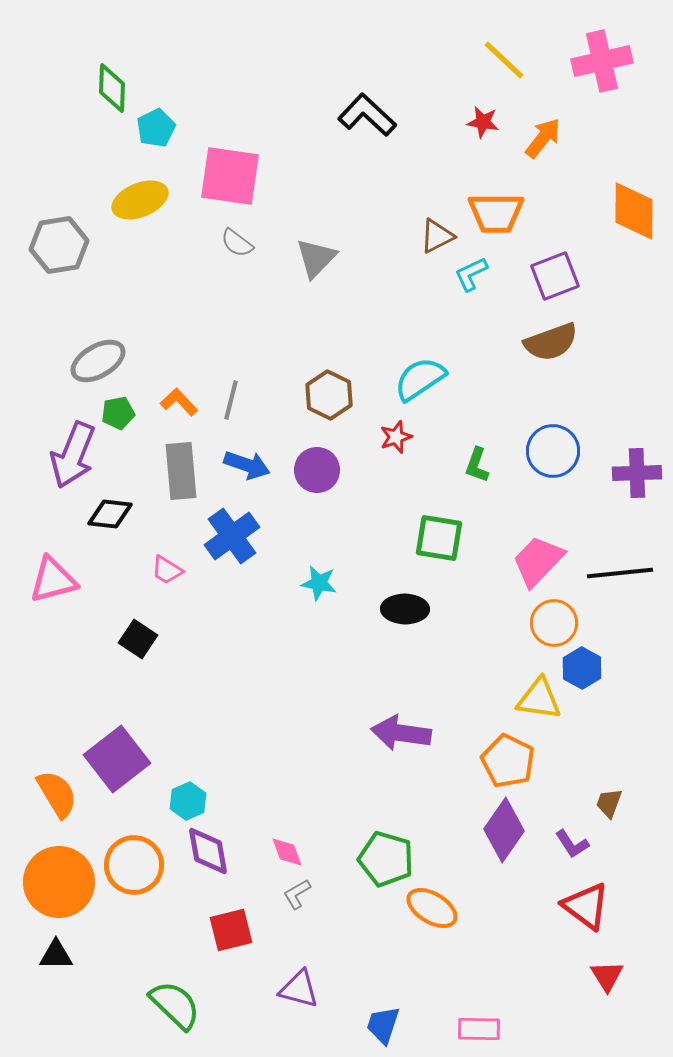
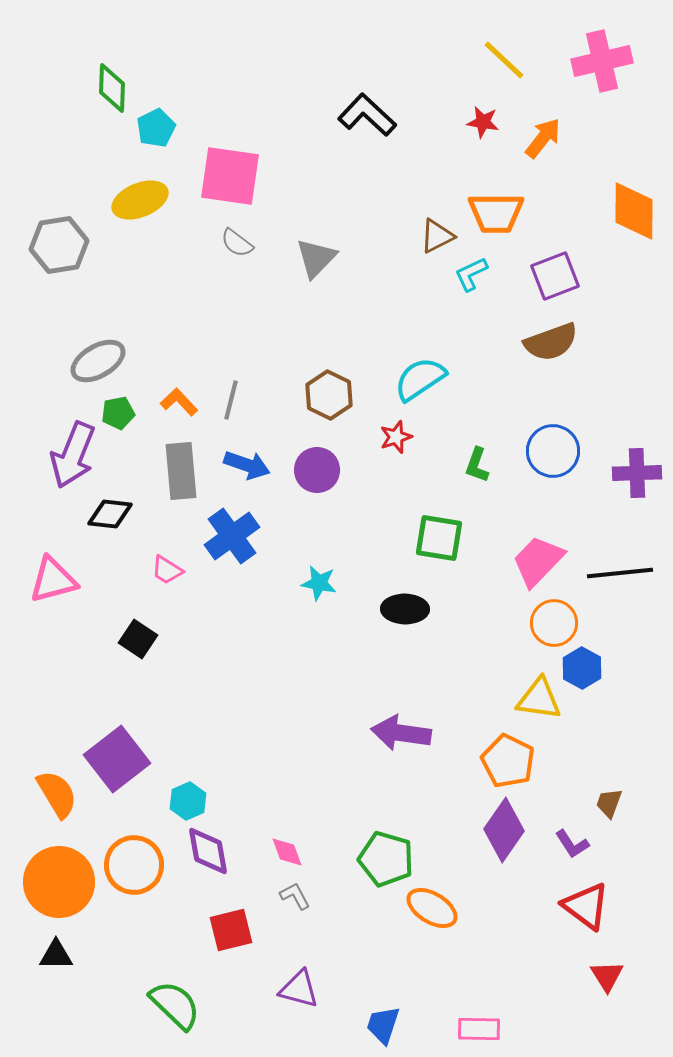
gray L-shape at (297, 894): moved 2 px left, 2 px down; rotated 92 degrees clockwise
